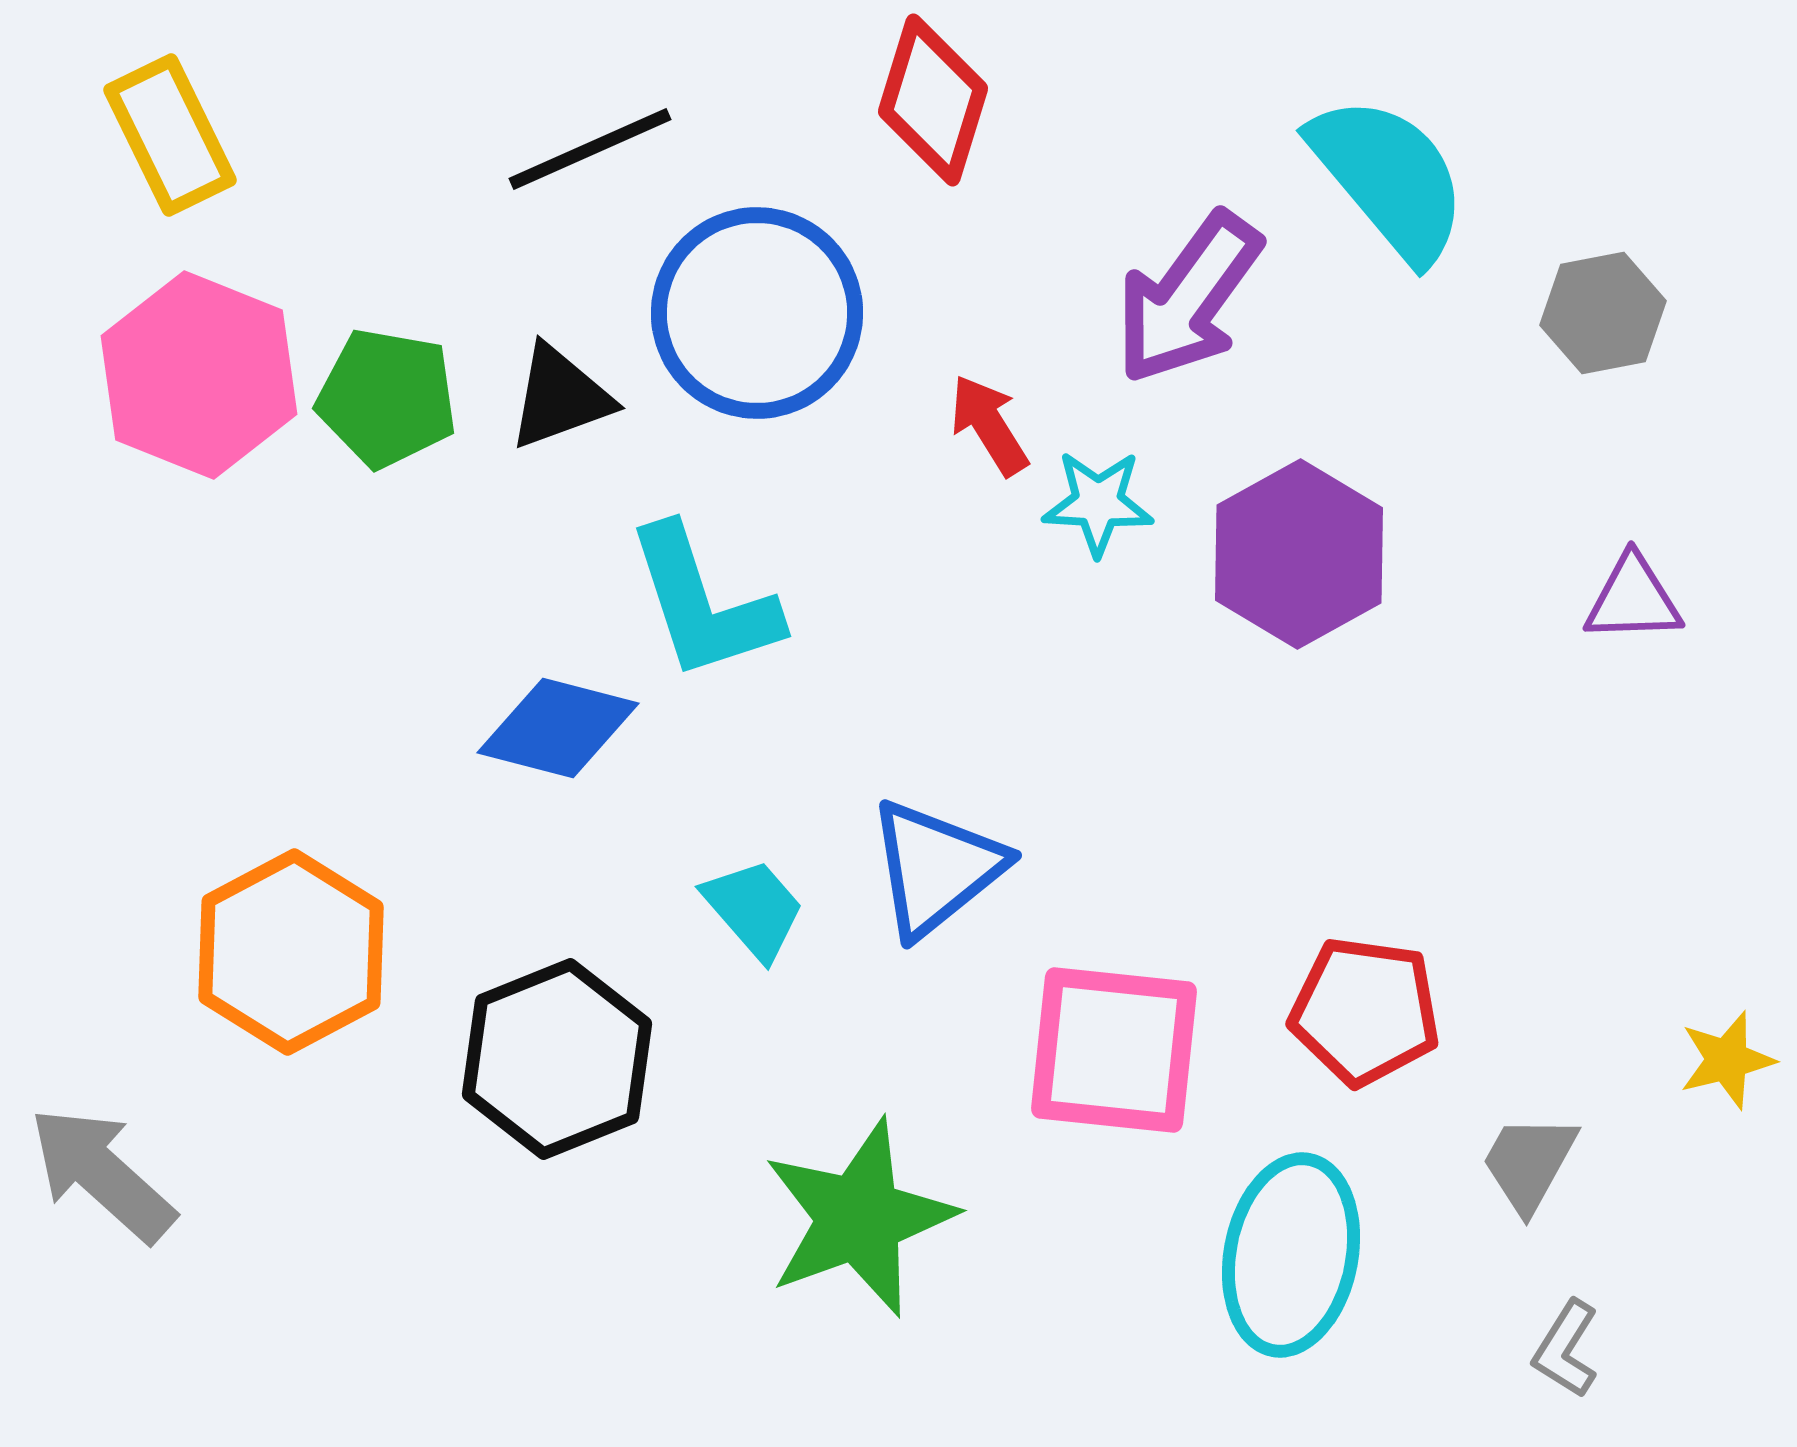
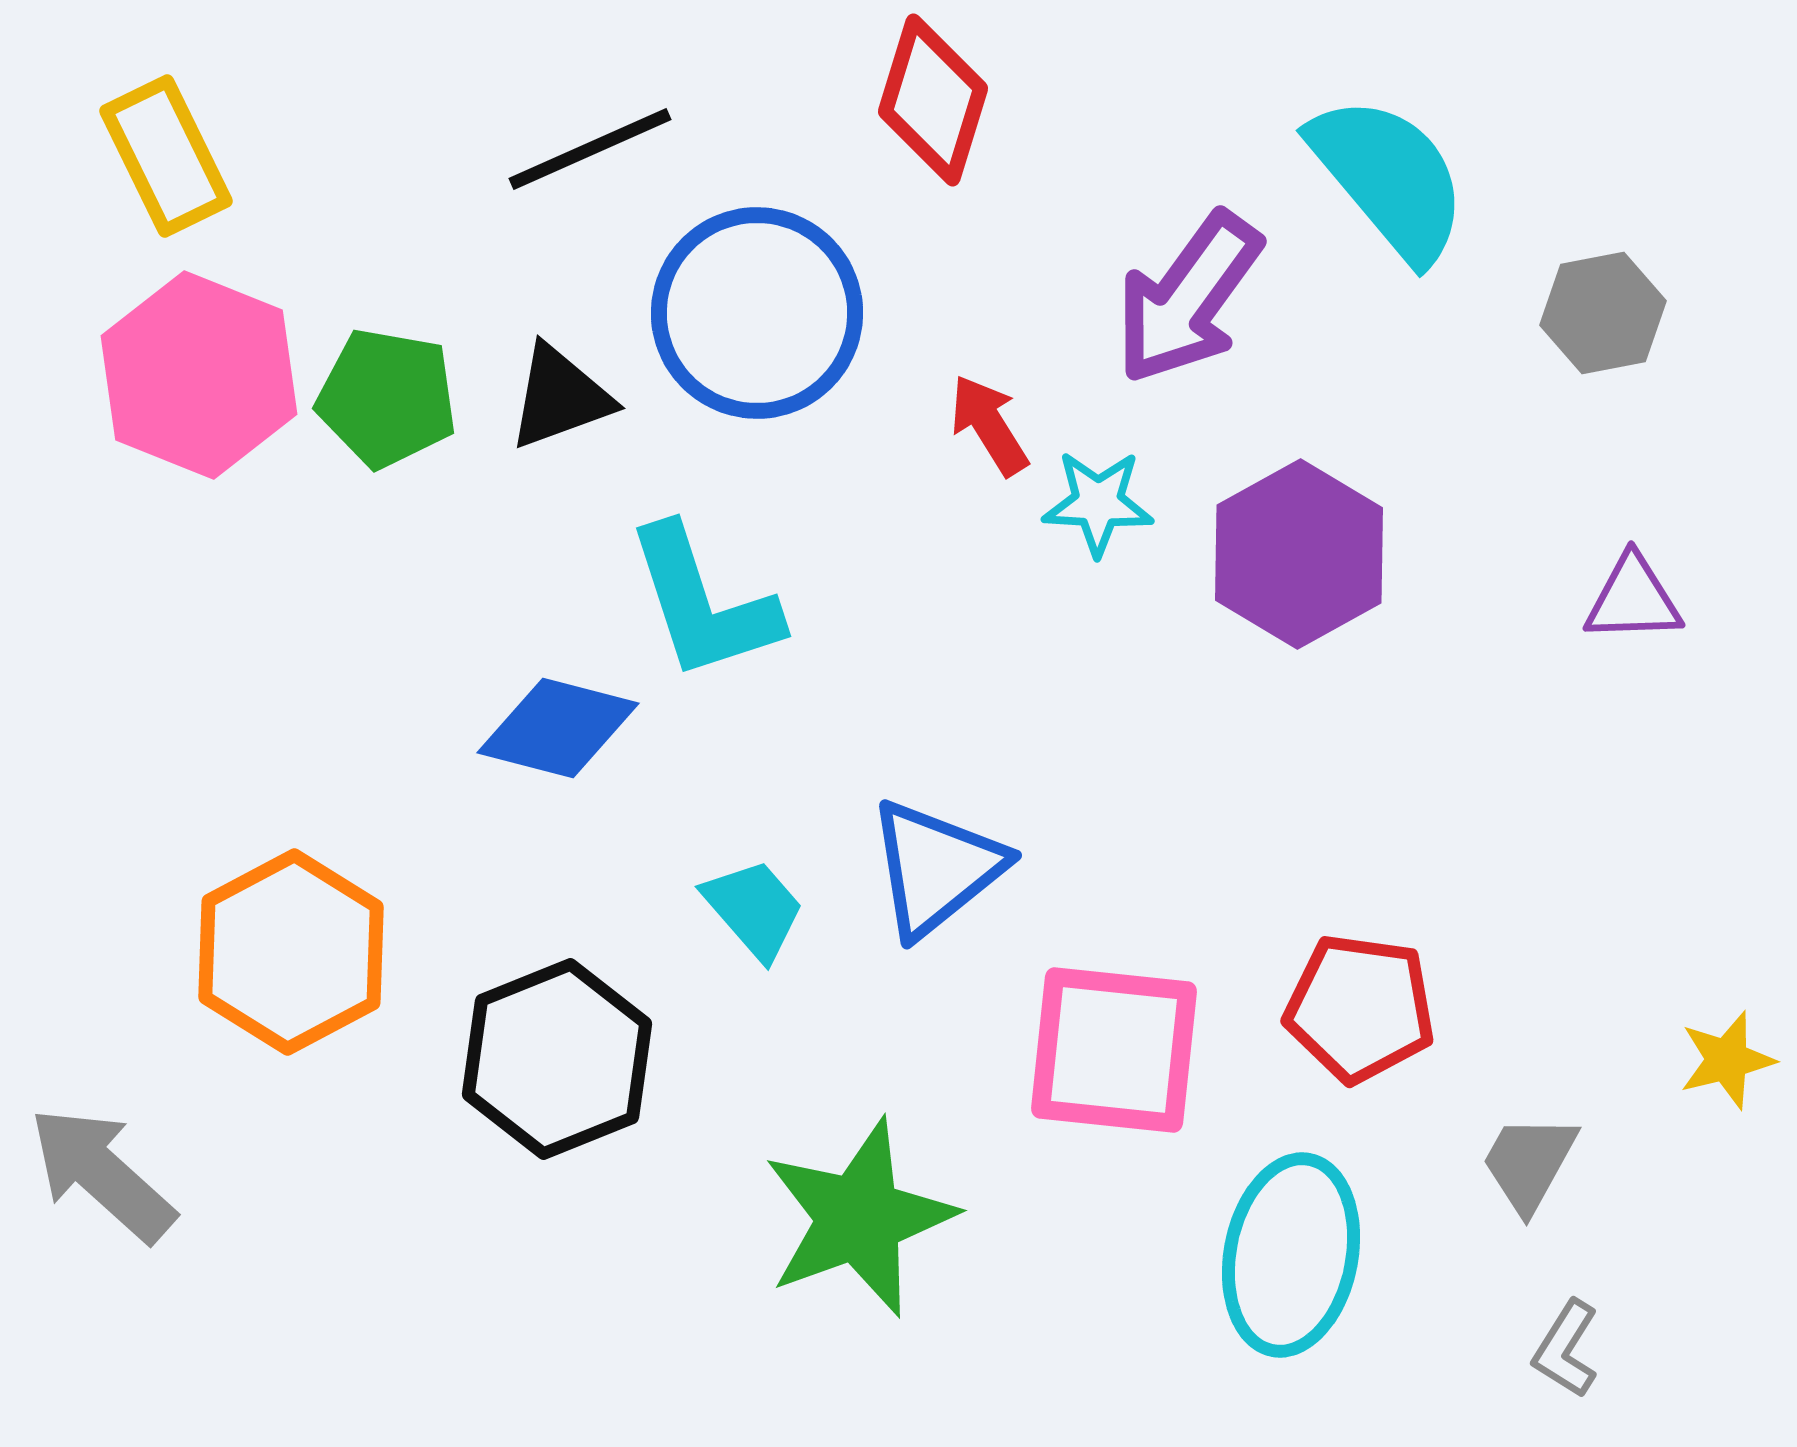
yellow rectangle: moved 4 px left, 21 px down
red pentagon: moved 5 px left, 3 px up
